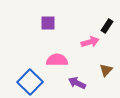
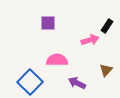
pink arrow: moved 2 px up
